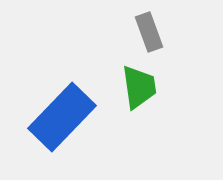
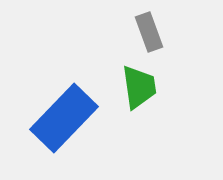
blue rectangle: moved 2 px right, 1 px down
